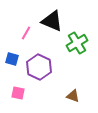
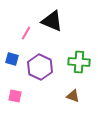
green cross: moved 2 px right, 19 px down; rotated 35 degrees clockwise
purple hexagon: moved 1 px right
pink square: moved 3 px left, 3 px down
